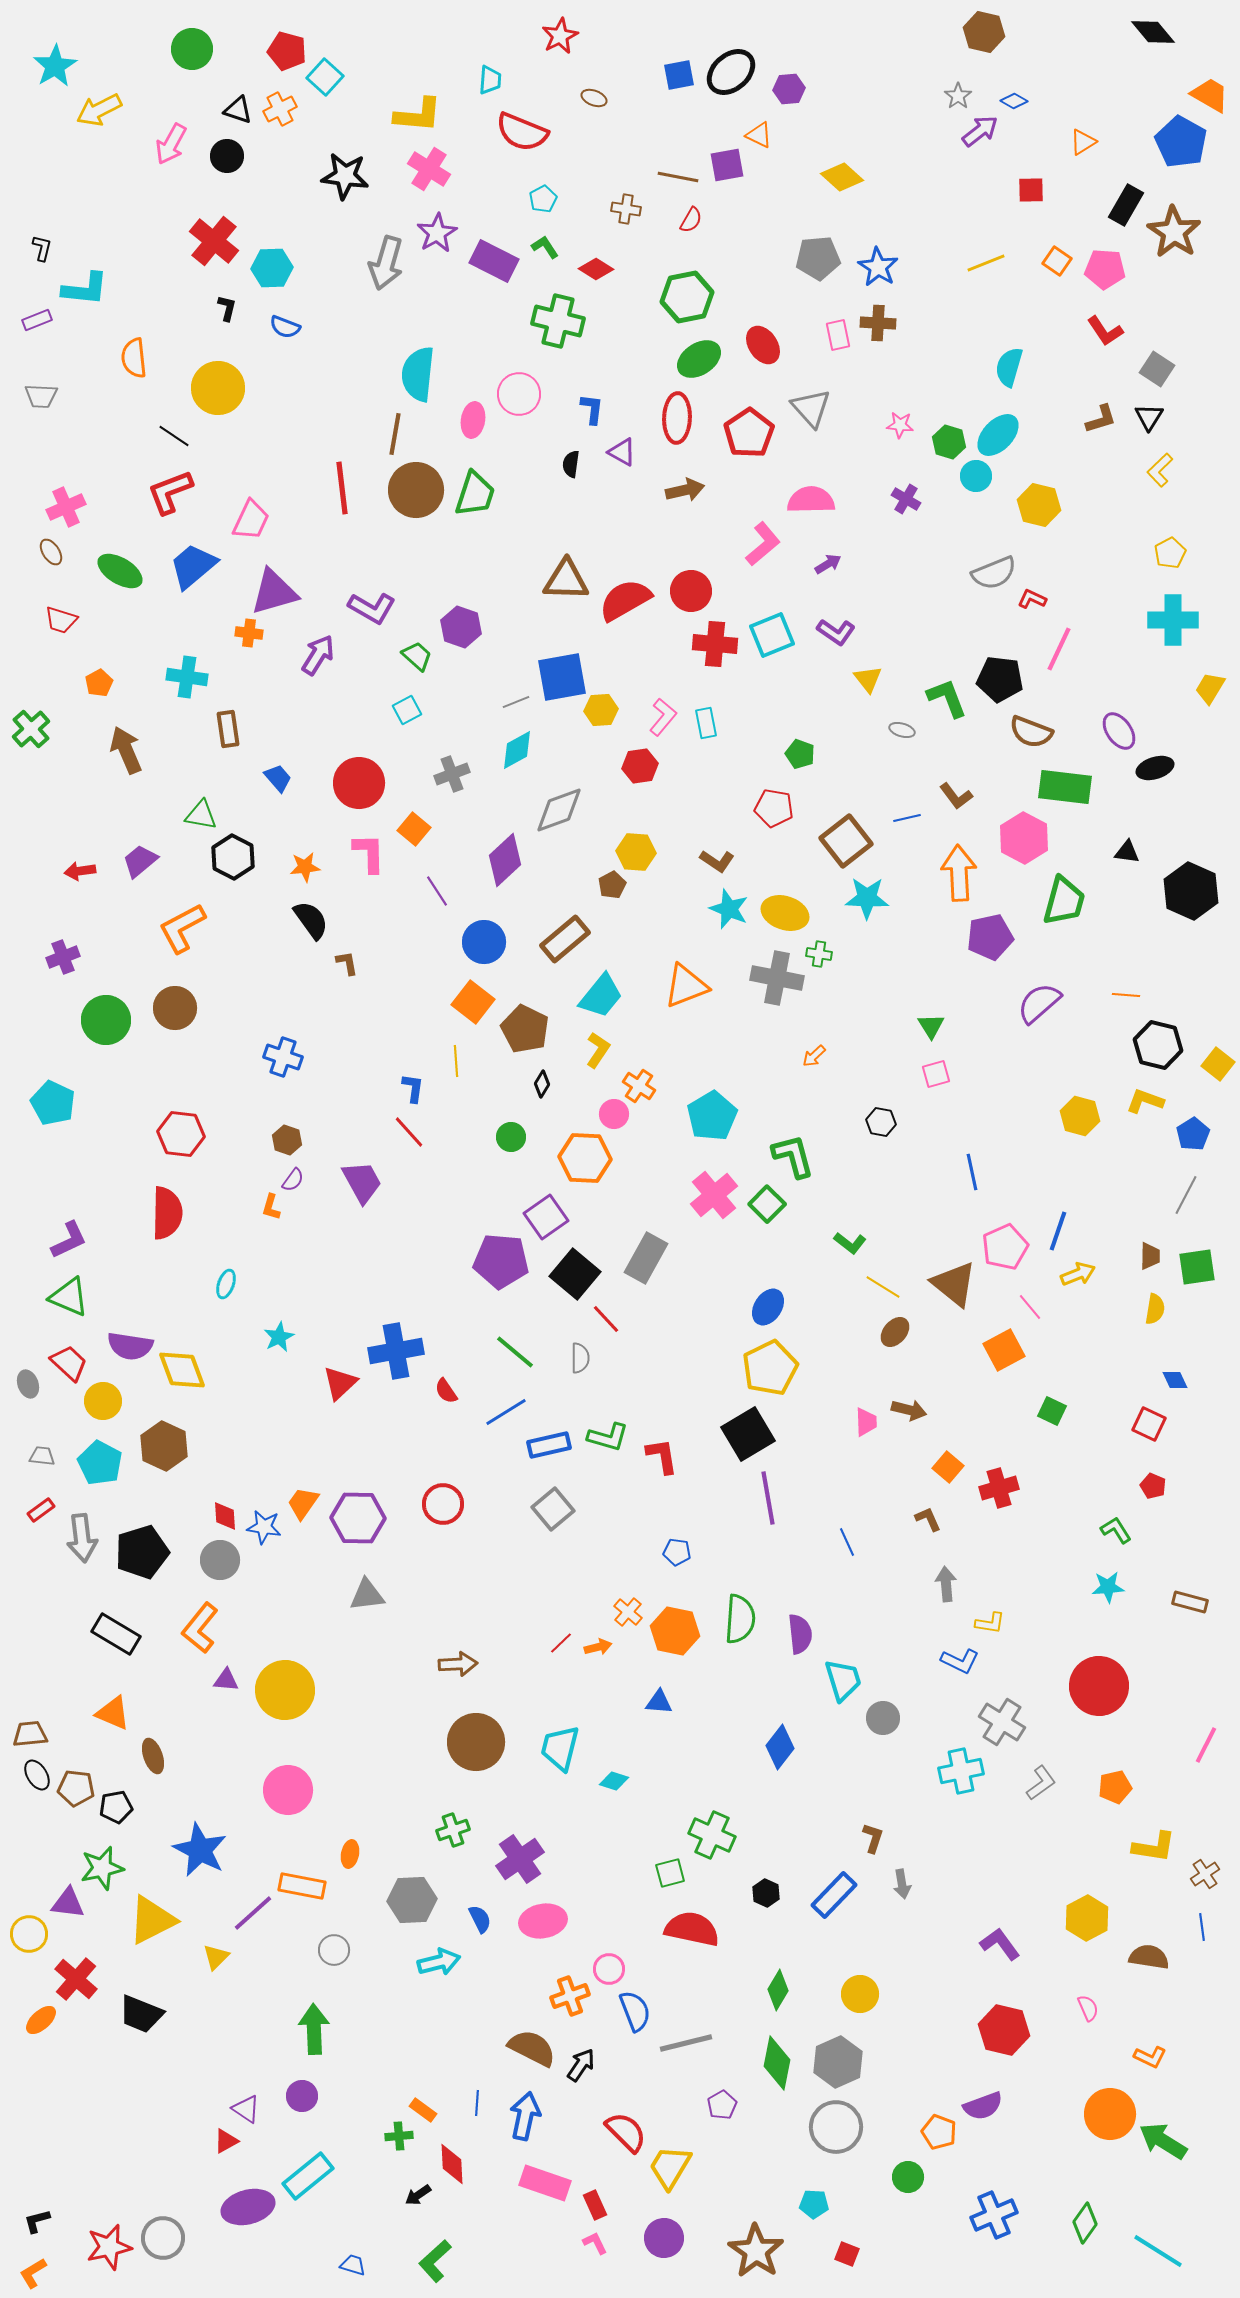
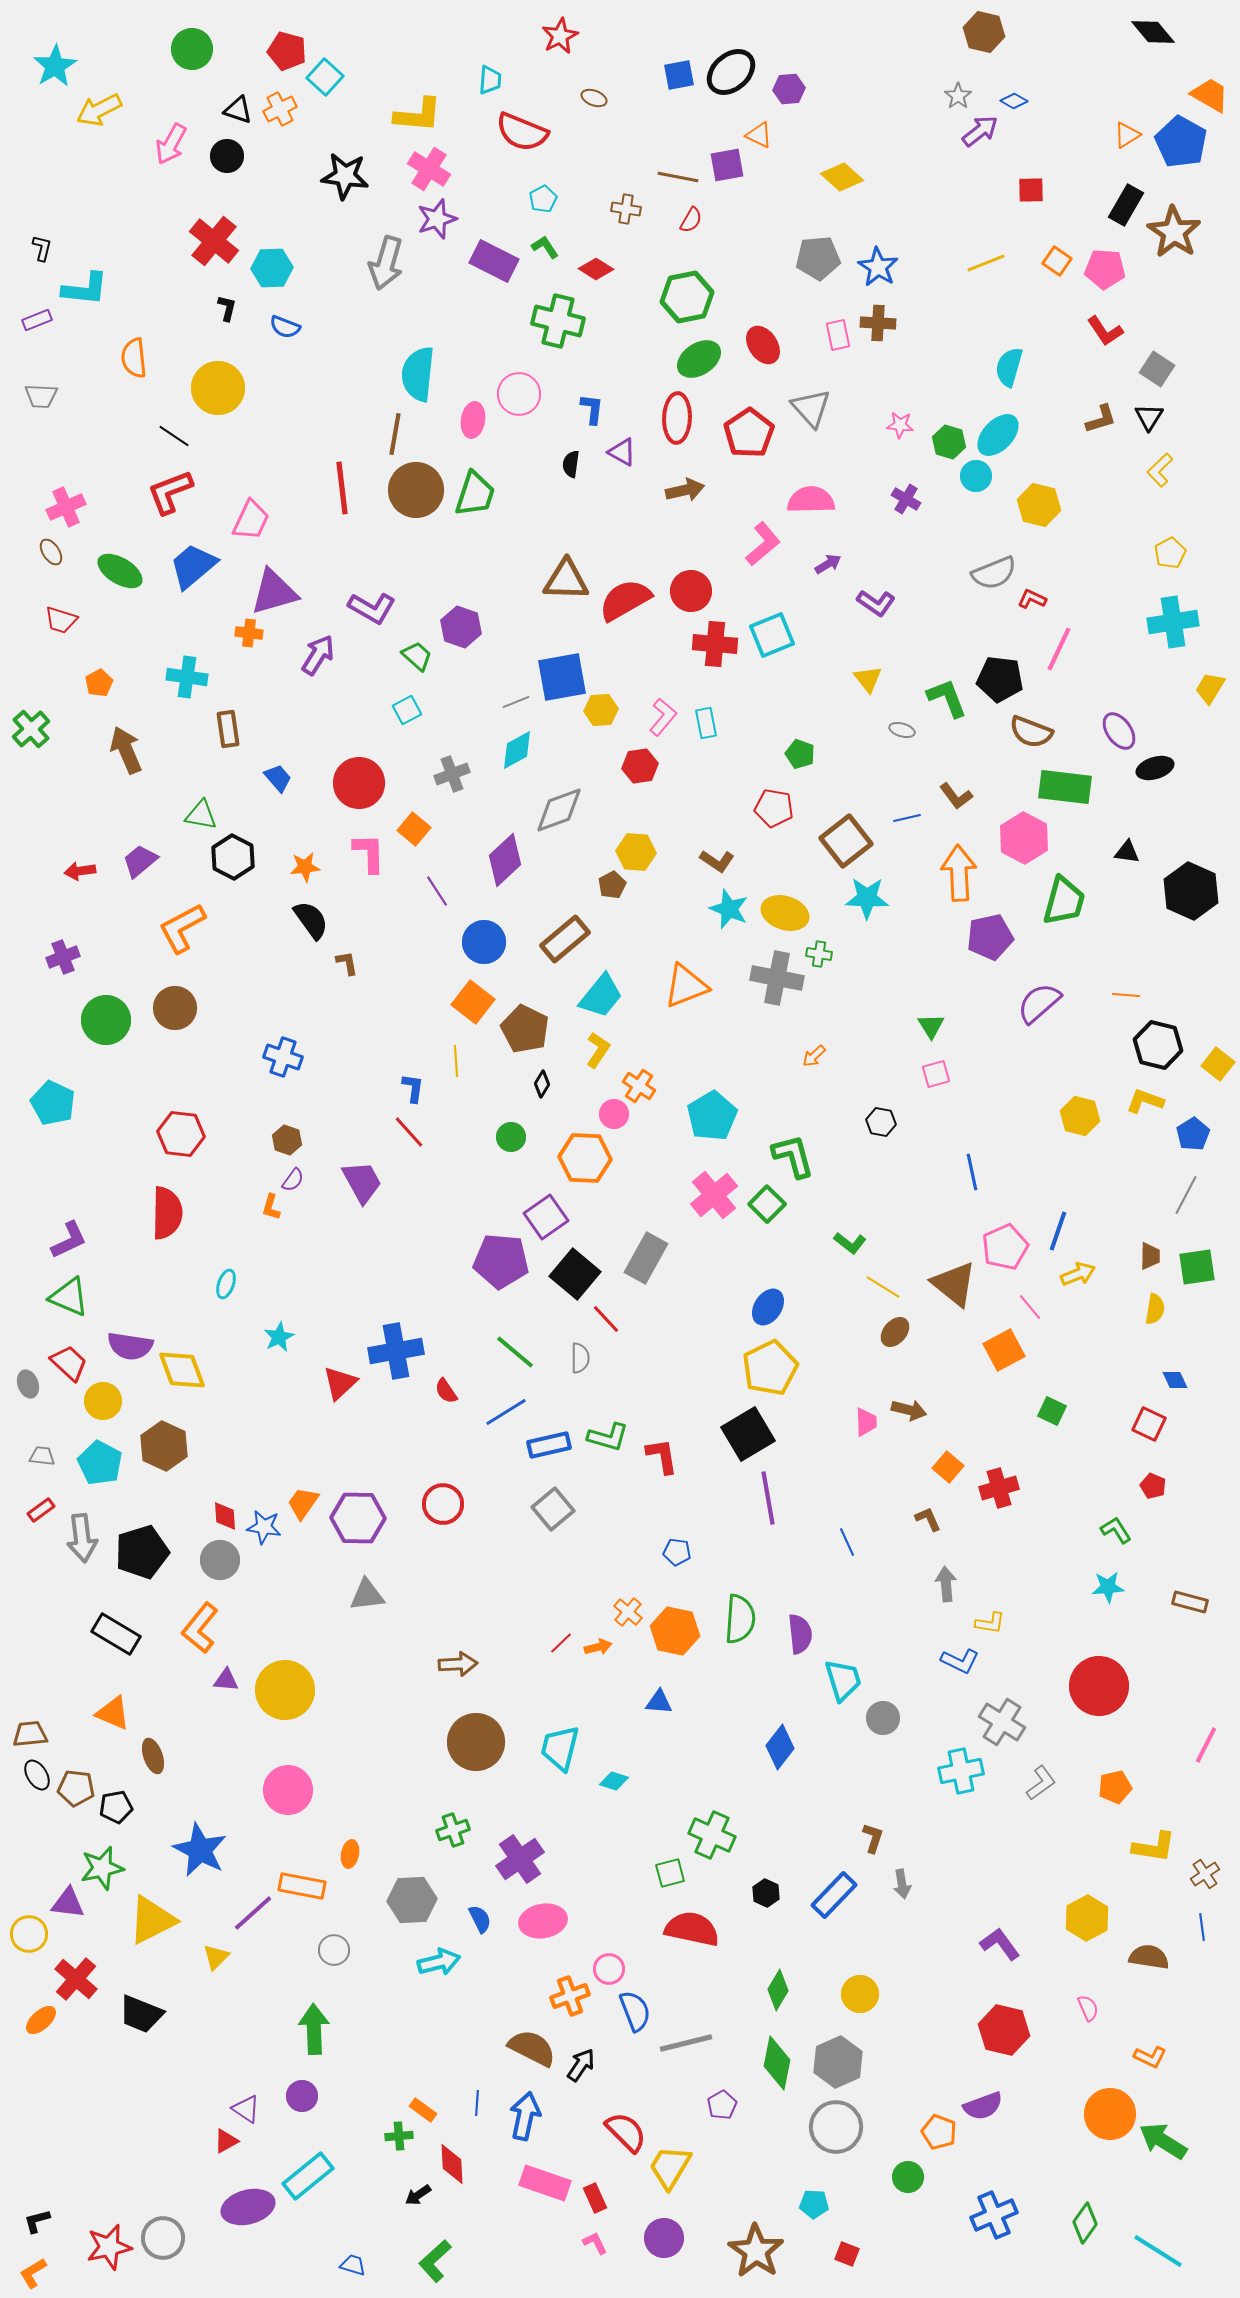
orange triangle at (1083, 142): moved 44 px right, 7 px up
purple star at (437, 233): moved 14 px up; rotated 12 degrees clockwise
cyan cross at (1173, 620): moved 2 px down; rotated 9 degrees counterclockwise
purple L-shape at (836, 632): moved 40 px right, 29 px up
red rectangle at (595, 2205): moved 7 px up
